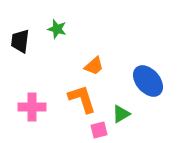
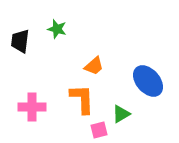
orange L-shape: rotated 16 degrees clockwise
